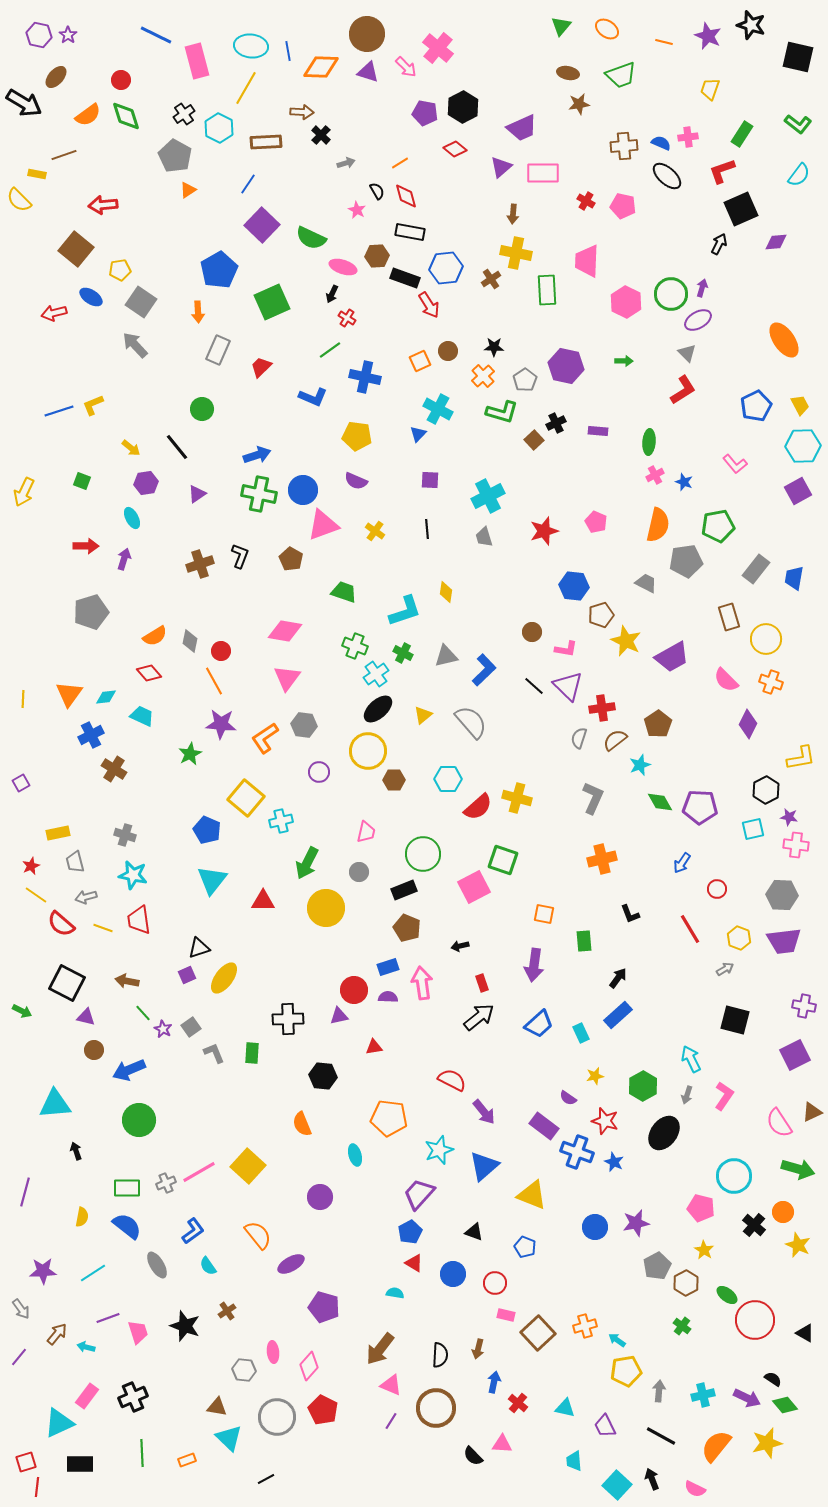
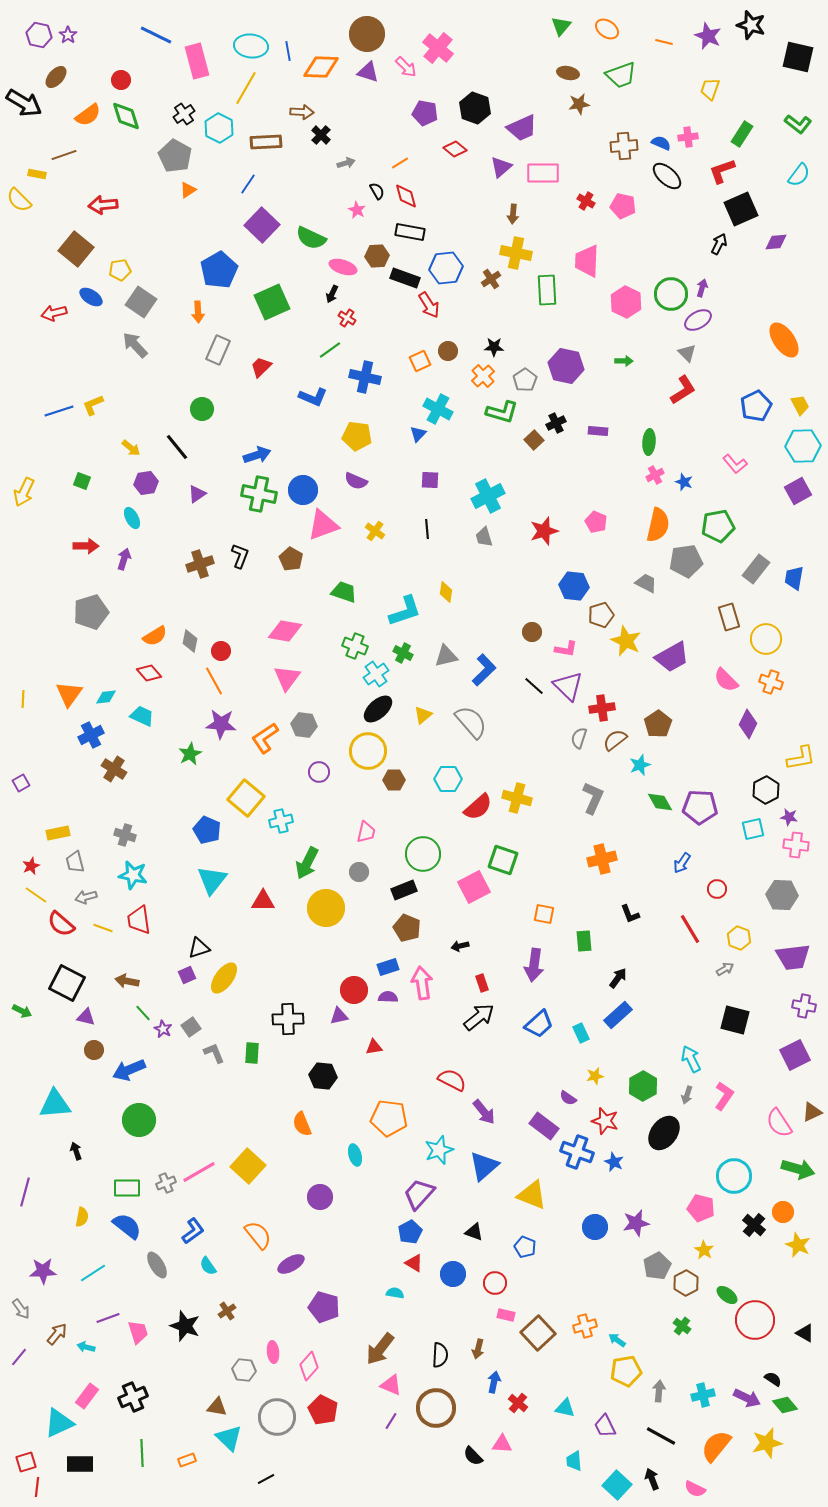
black hexagon at (463, 107): moved 12 px right, 1 px down; rotated 12 degrees counterclockwise
purple trapezoid at (784, 941): moved 9 px right, 16 px down
